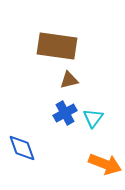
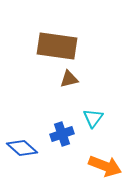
brown triangle: moved 1 px up
blue cross: moved 3 px left, 21 px down; rotated 10 degrees clockwise
blue diamond: rotated 28 degrees counterclockwise
orange arrow: moved 2 px down
